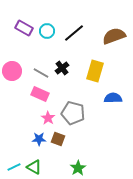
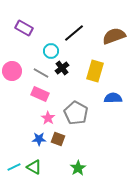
cyan circle: moved 4 px right, 20 px down
gray pentagon: moved 3 px right; rotated 15 degrees clockwise
